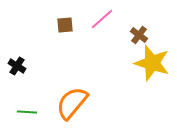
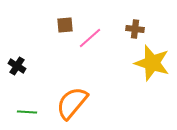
pink line: moved 12 px left, 19 px down
brown cross: moved 4 px left, 6 px up; rotated 30 degrees counterclockwise
